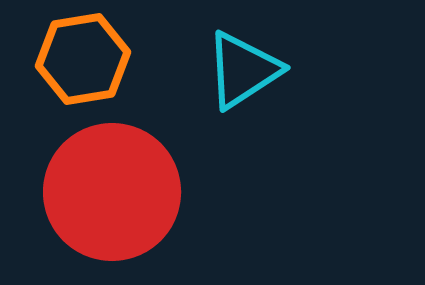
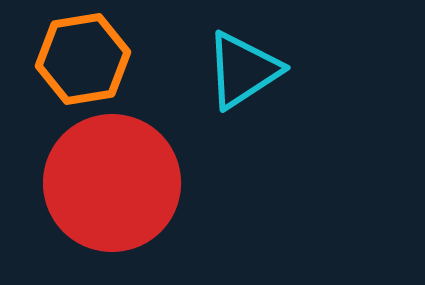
red circle: moved 9 px up
